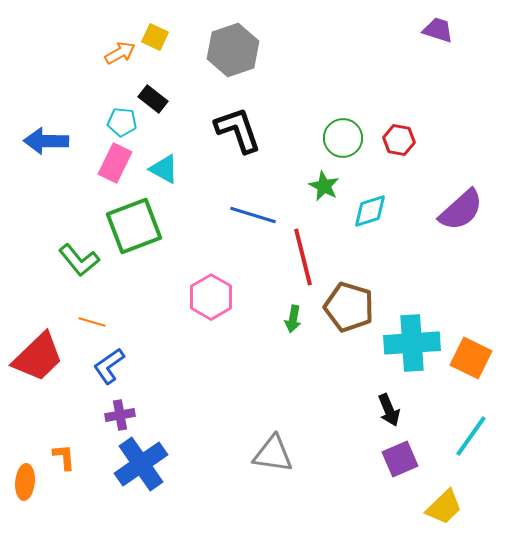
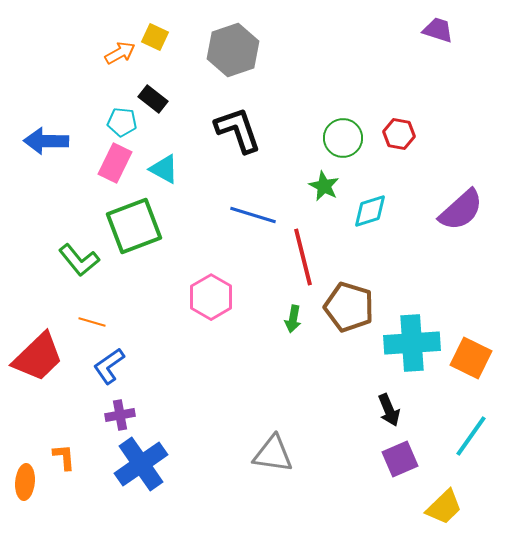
red hexagon: moved 6 px up
